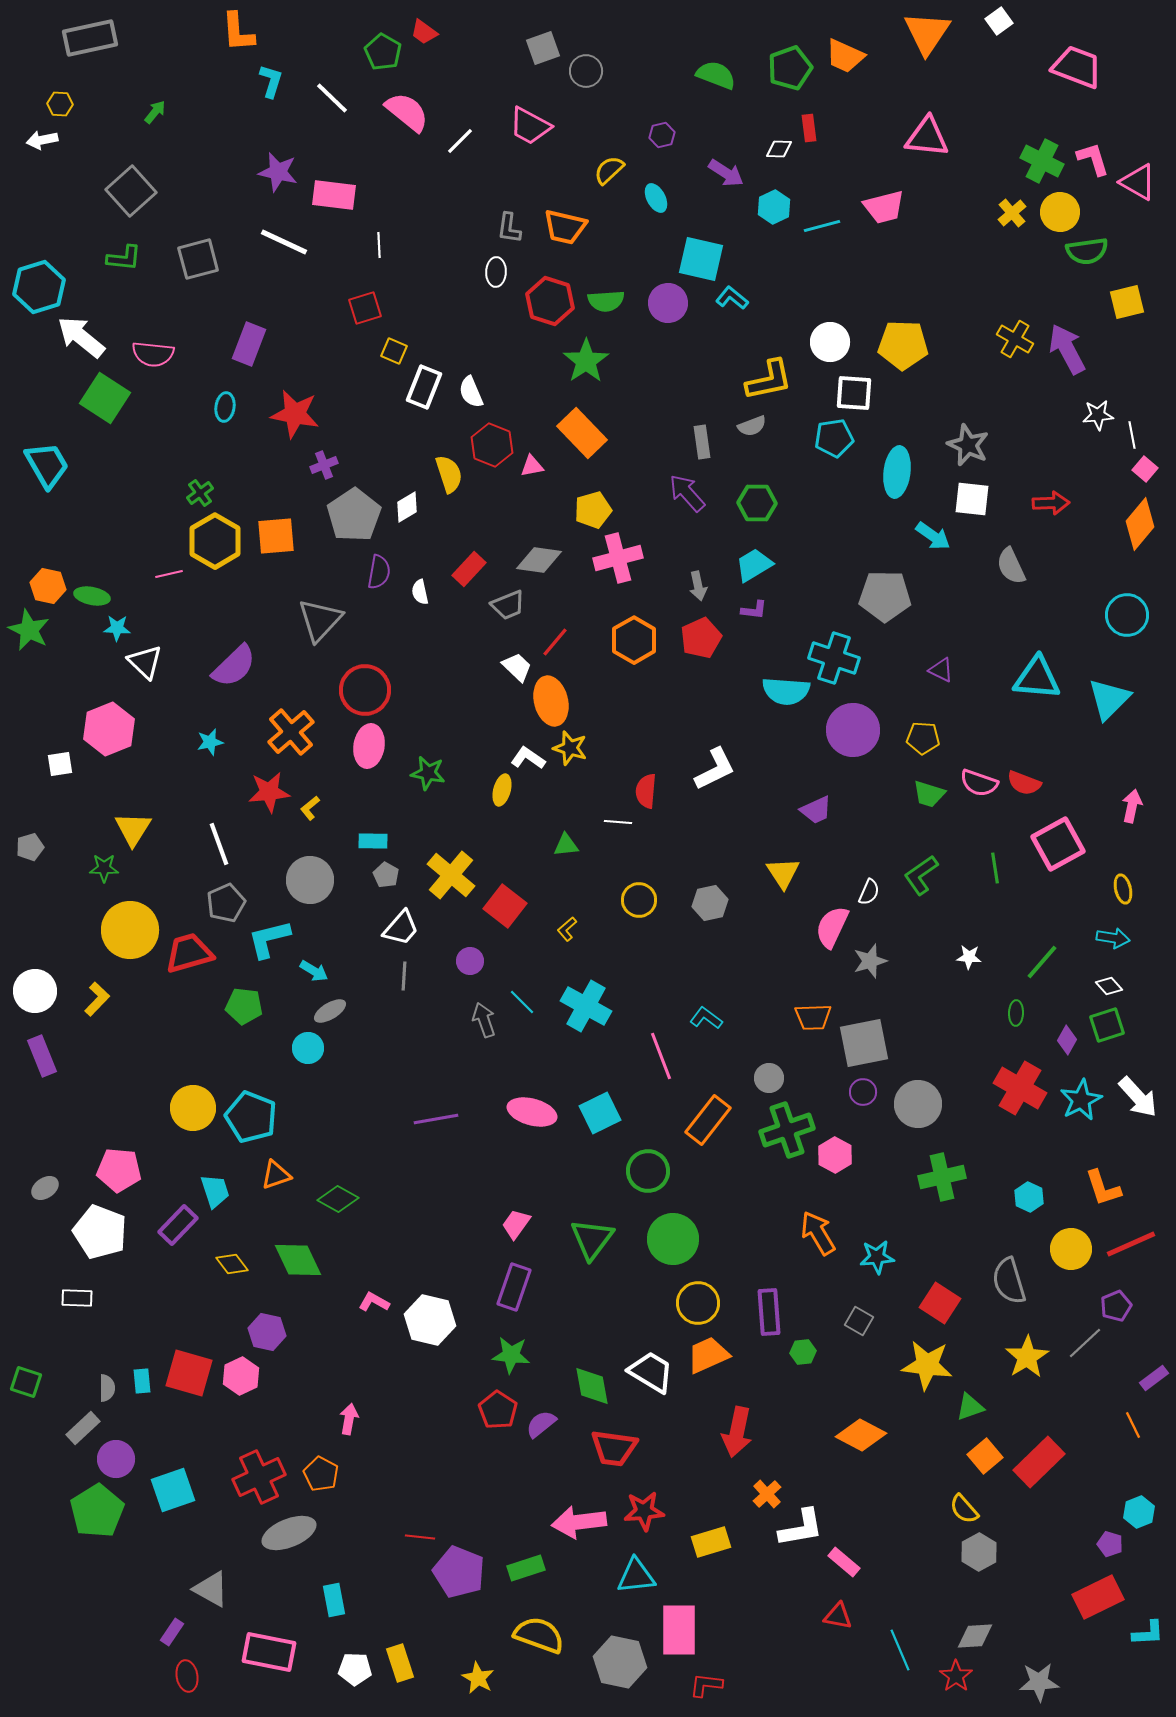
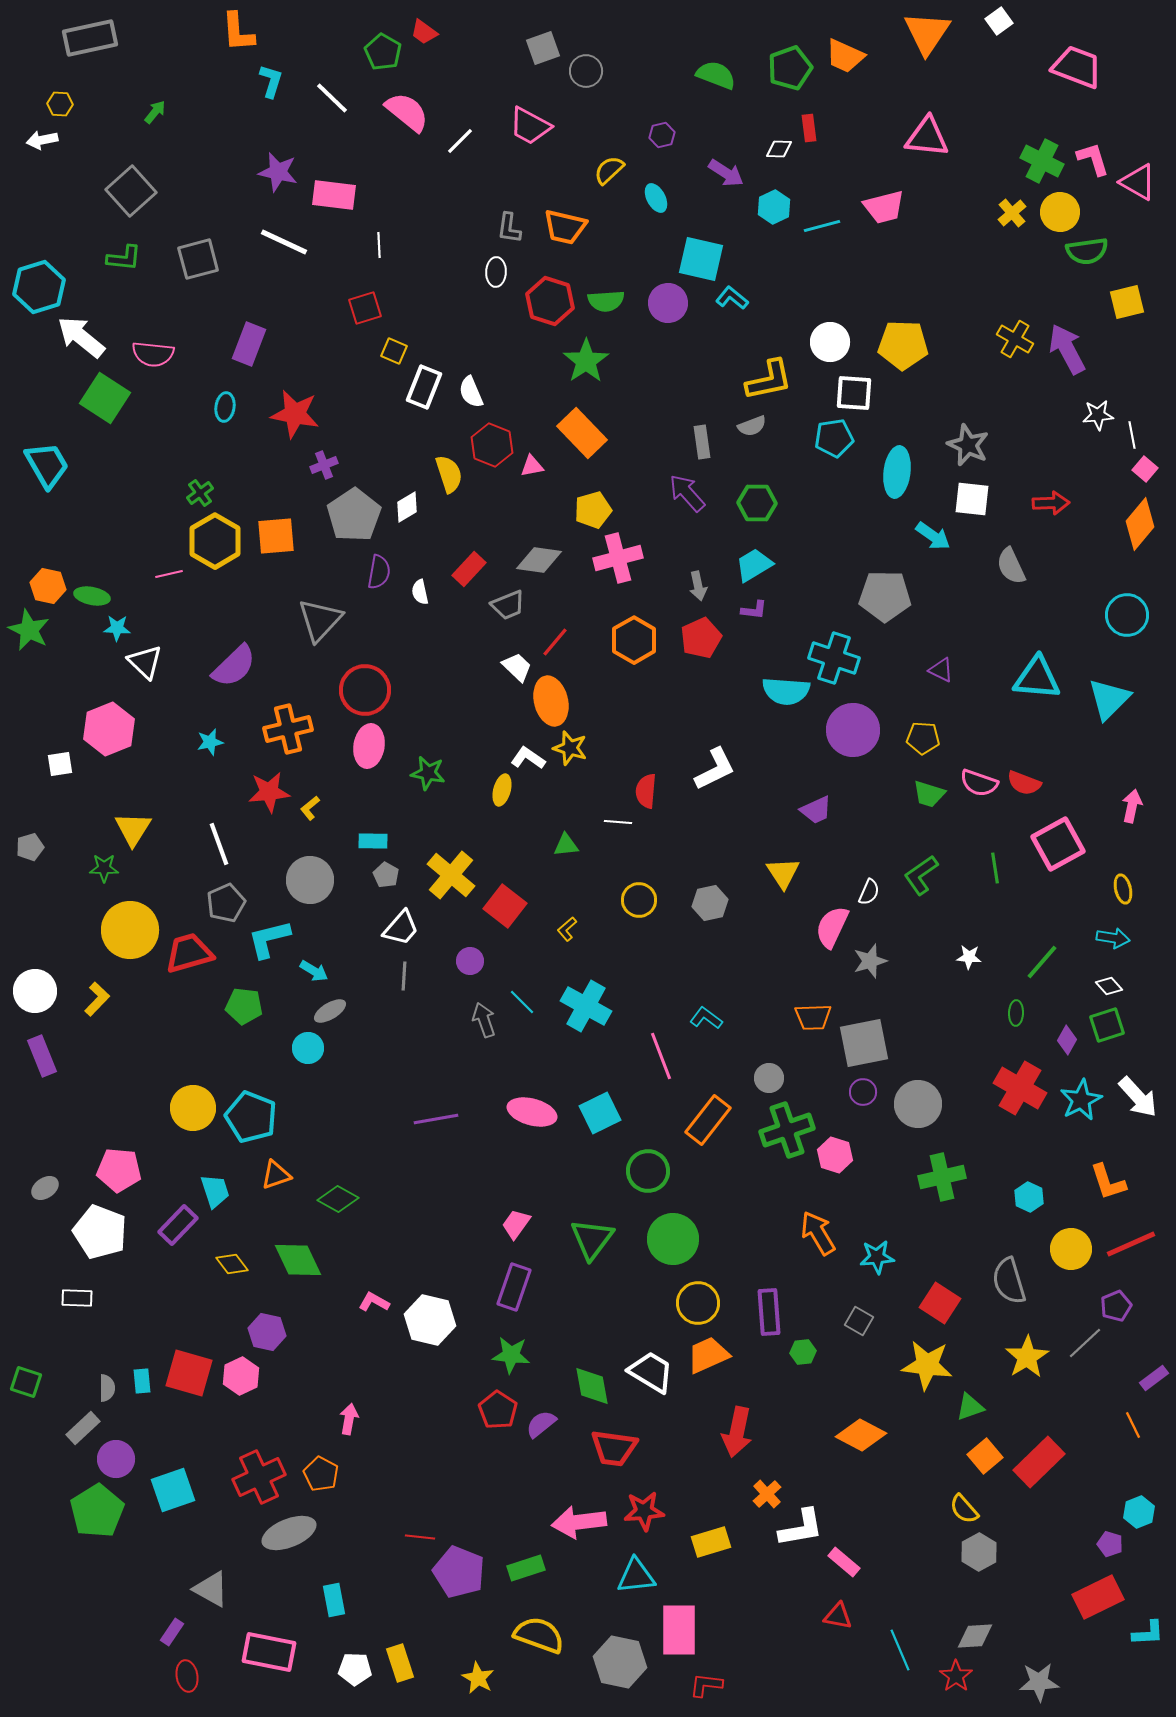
orange cross at (291, 732): moved 3 px left, 3 px up; rotated 27 degrees clockwise
pink hexagon at (835, 1155): rotated 12 degrees counterclockwise
orange L-shape at (1103, 1188): moved 5 px right, 6 px up
